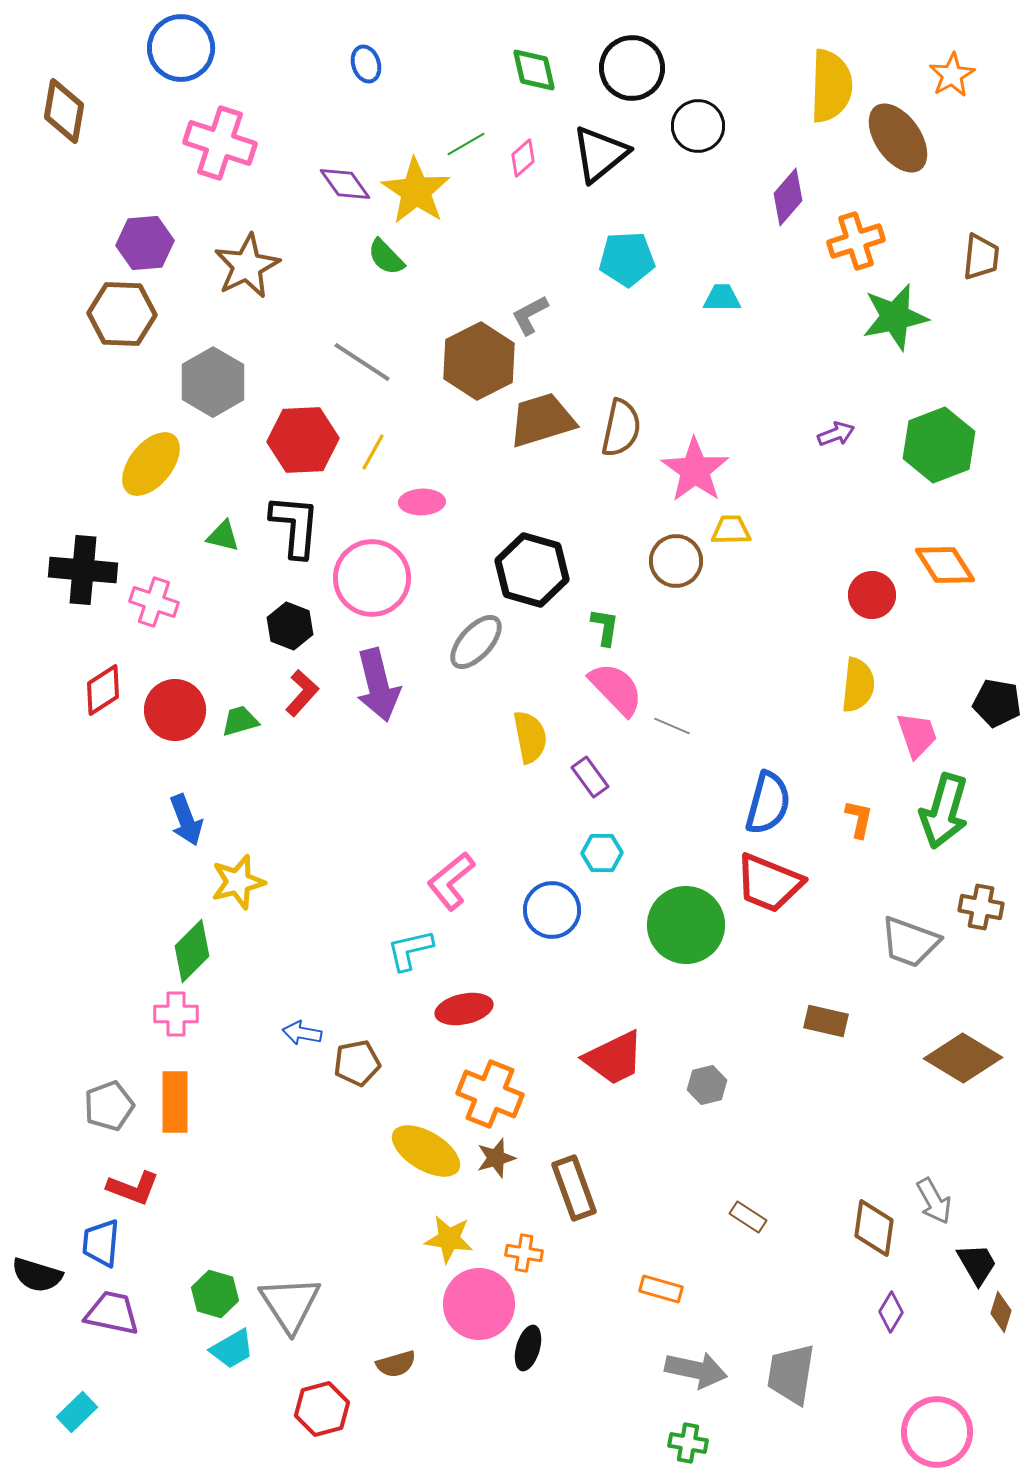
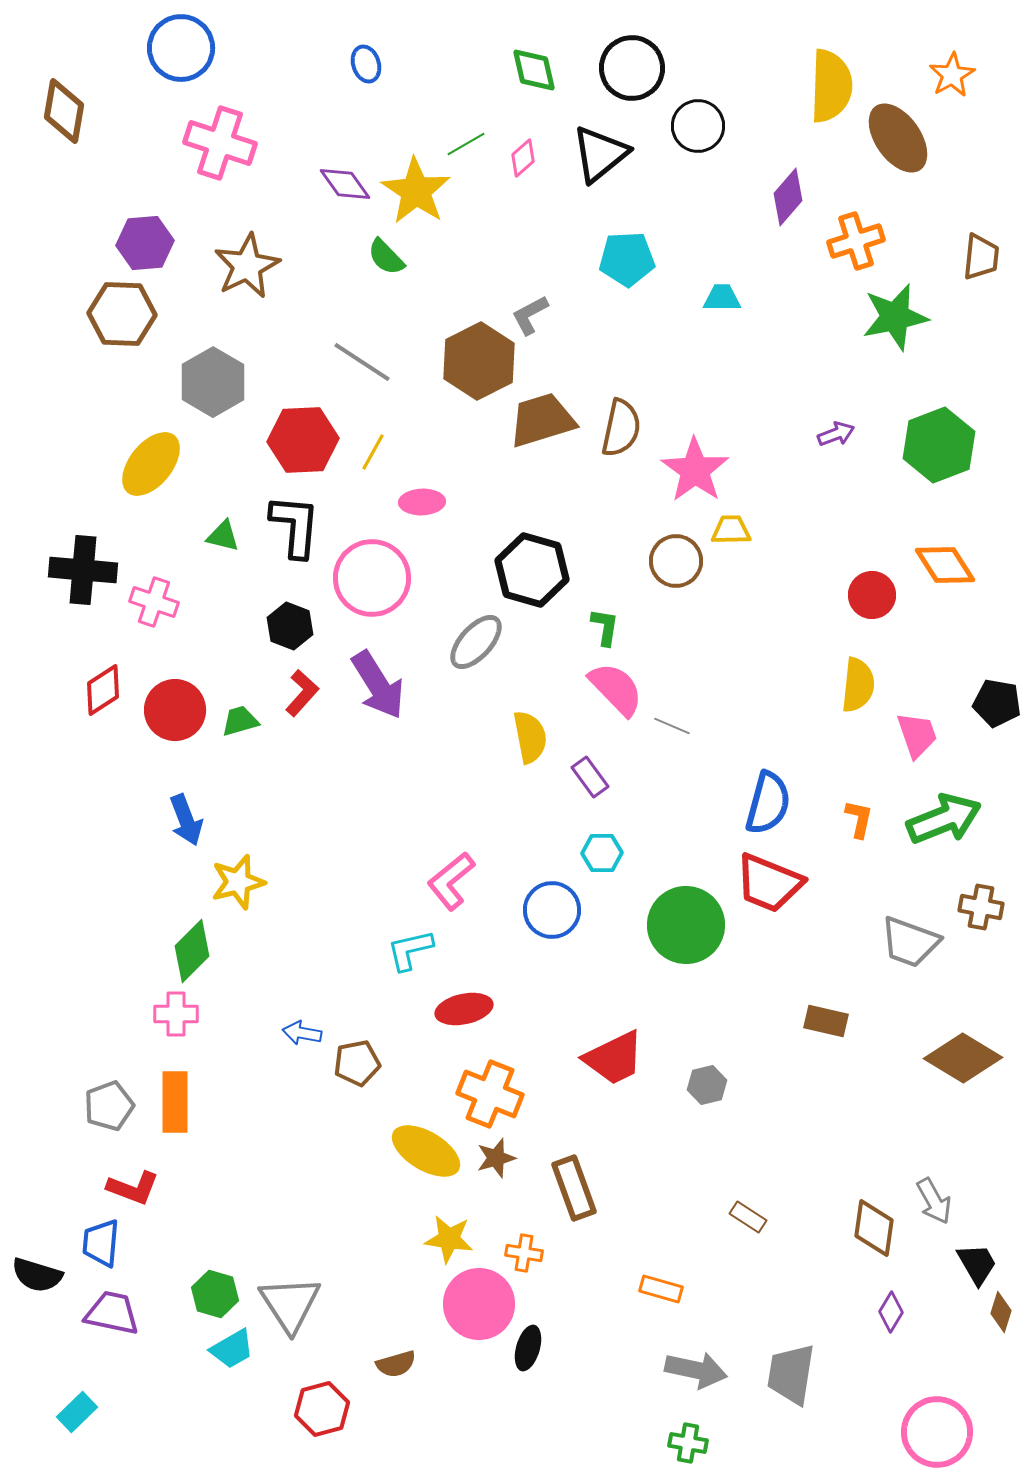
purple arrow at (378, 685): rotated 18 degrees counterclockwise
green arrow at (944, 811): moved 8 px down; rotated 128 degrees counterclockwise
